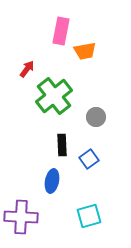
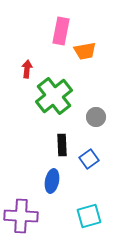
red arrow: rotated 30 degrees counterclockwise
purple cross: moved 1 px up
